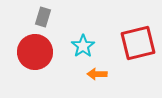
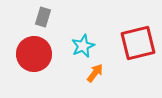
cyan star: rotated 10 degrees clockwise
red circle: moved 1 px left, 2 px down
orange arrow: moved 2 px left, 1 px up; rotated 126 degrees clockwise
